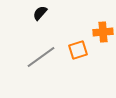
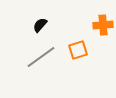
black semicircle: moved 12 px down
orange cross: moved 7 px up
